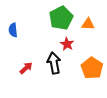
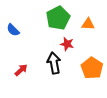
green pentagon: moved 3 px left
blue semicircle: rotated 40 degrees counterclockwise
red star: rotated 16 degrees counterclockwise
red arrow: moved 5 px left, 2 px down
